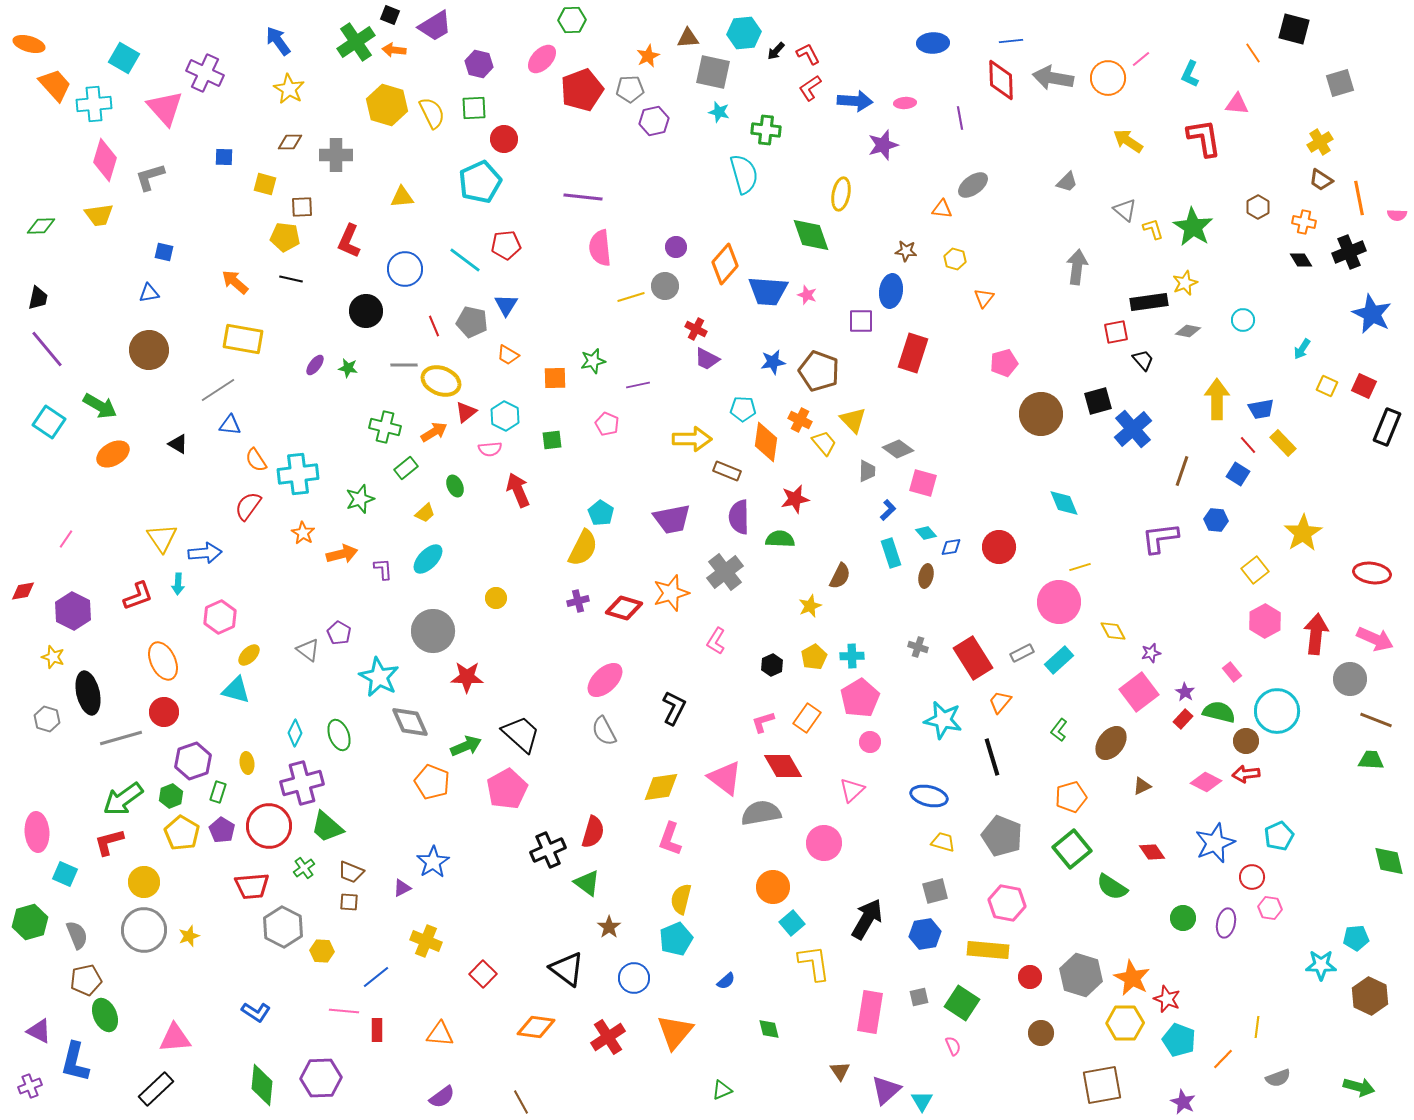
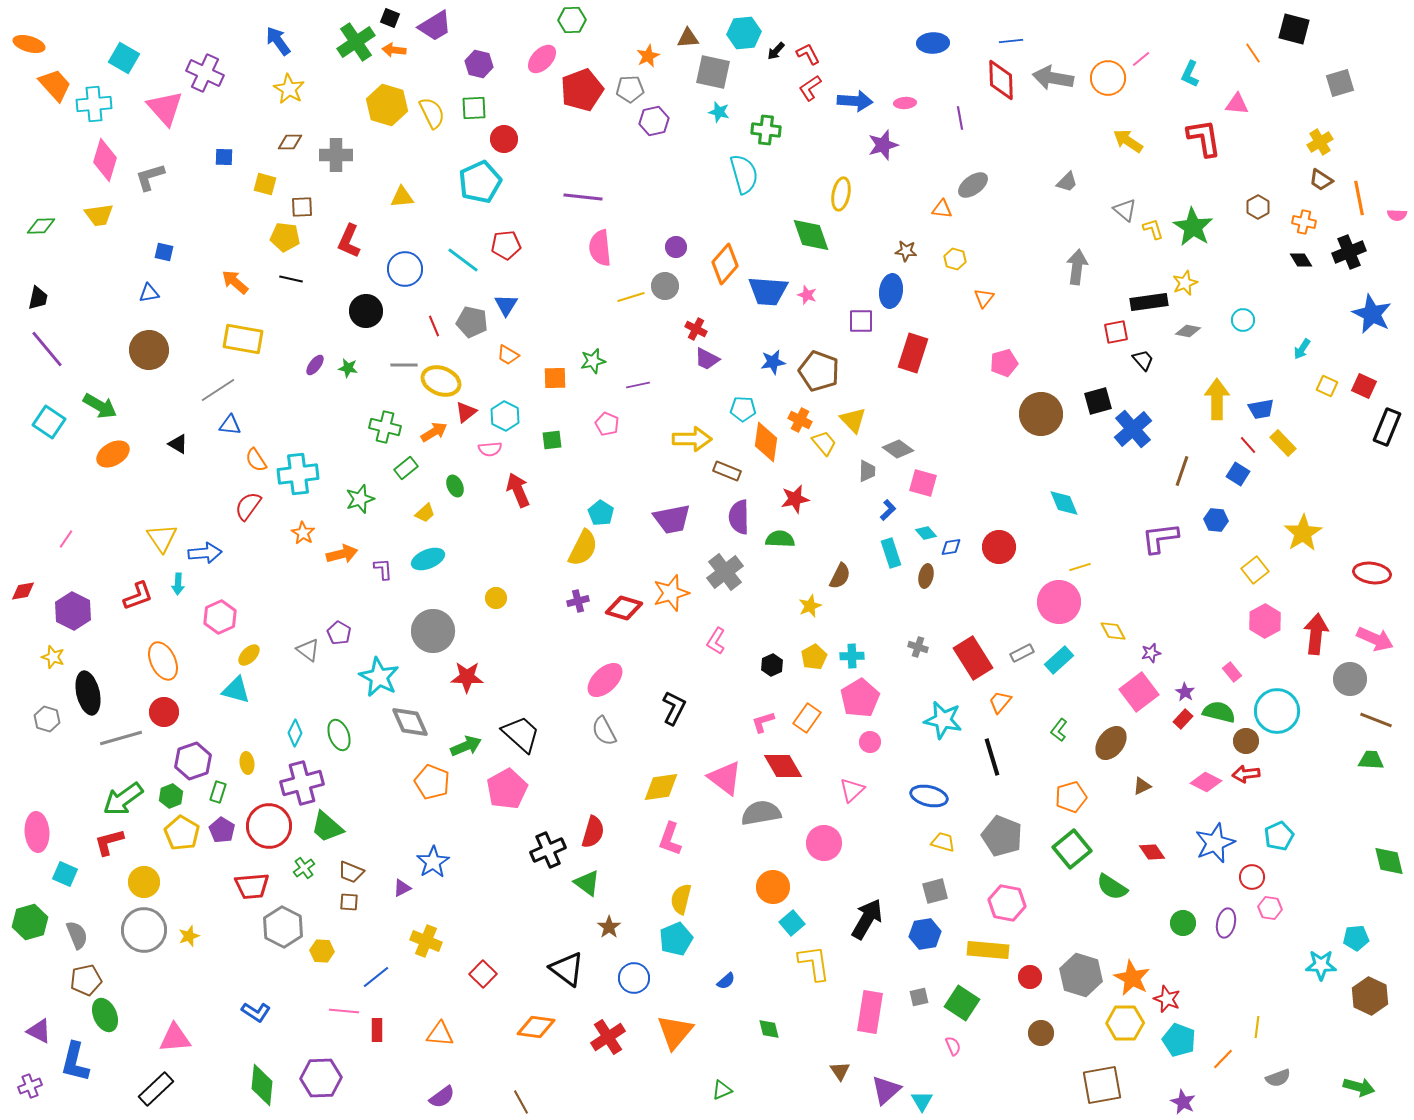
black square at (390, 15): moved 3 px down
cyan line at (465, 260): moved 2 px left
cyan ellipse at (428, 559): rotated 24 degrees clockwise
green circle at (1183, 918): moved 5 px down
